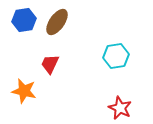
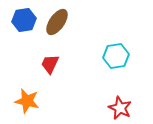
orange star: moved 3 px right, 10 px down
